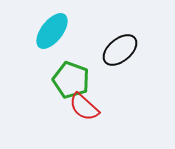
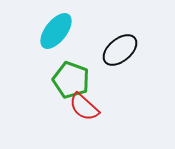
cyan ellipse: moved 4 px right
